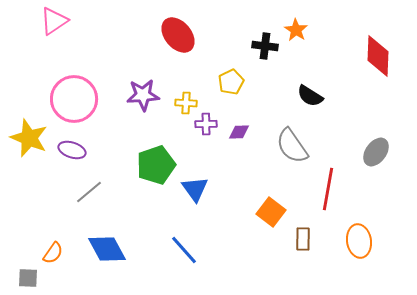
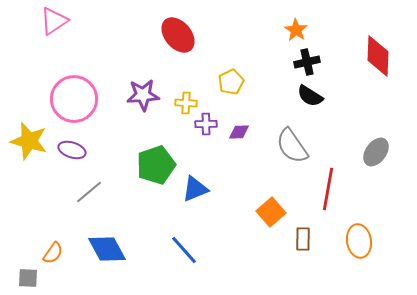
black cross: moved 42 px right, 16 px down; rotated 20 degrees counterclockwise
yellow star: moved 3 px down; rotated 6 degrees counterclockwise
blue triangle: rotated 44 degrees clockwise
orange square: rotated 12 degrees clockwise
